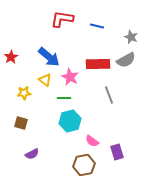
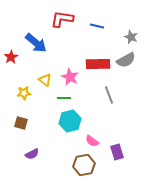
blue arrow: moved 13 px left, 14 px up
